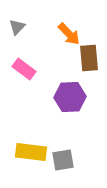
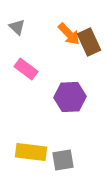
gray triangle: rotated 30 degrees counterclockwise
brown rectangle: moved 16 px up; rotated 20 degrees counterclockwise
pink rectangle: moved 2 px right
